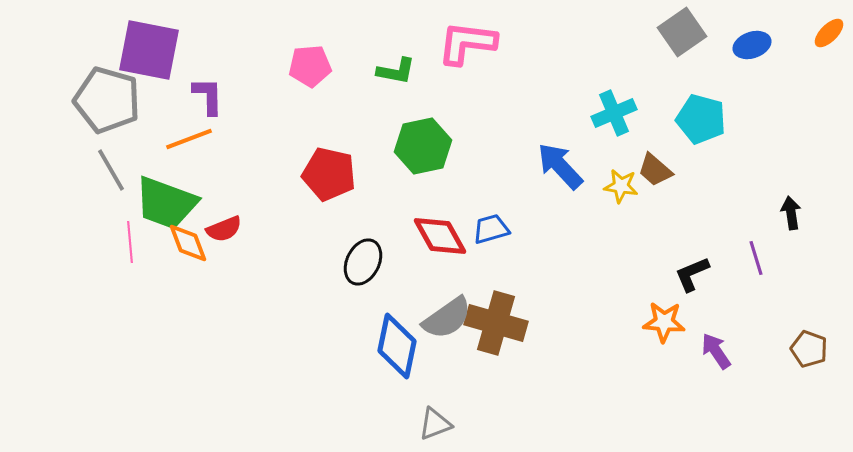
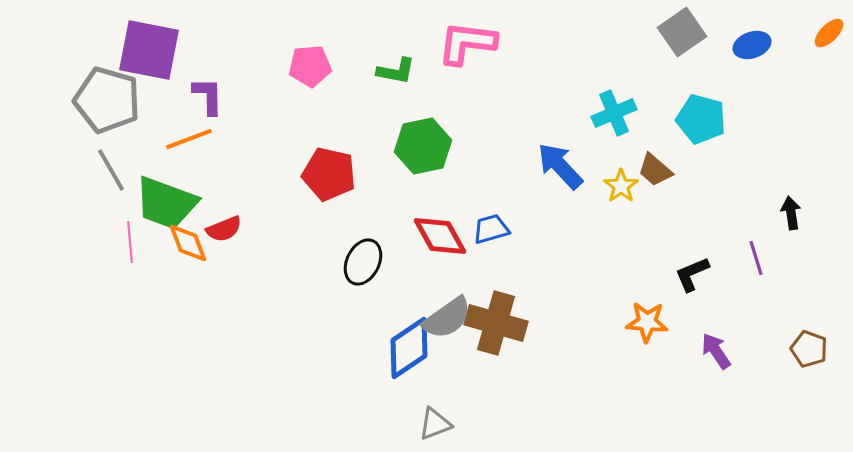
yellow star: rotated 28 degrees clockwise
orange star: moved 17 px left
blue diamond: moved 12 px right, 2 px down; rotated 44 degrees clockwise
